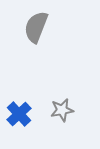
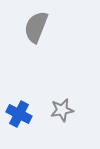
blue cross: rotated 20 degrees counterclockwise
